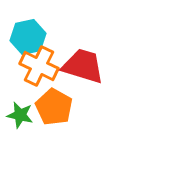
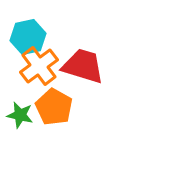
orange cross: rotated 27 degrees clockwise
